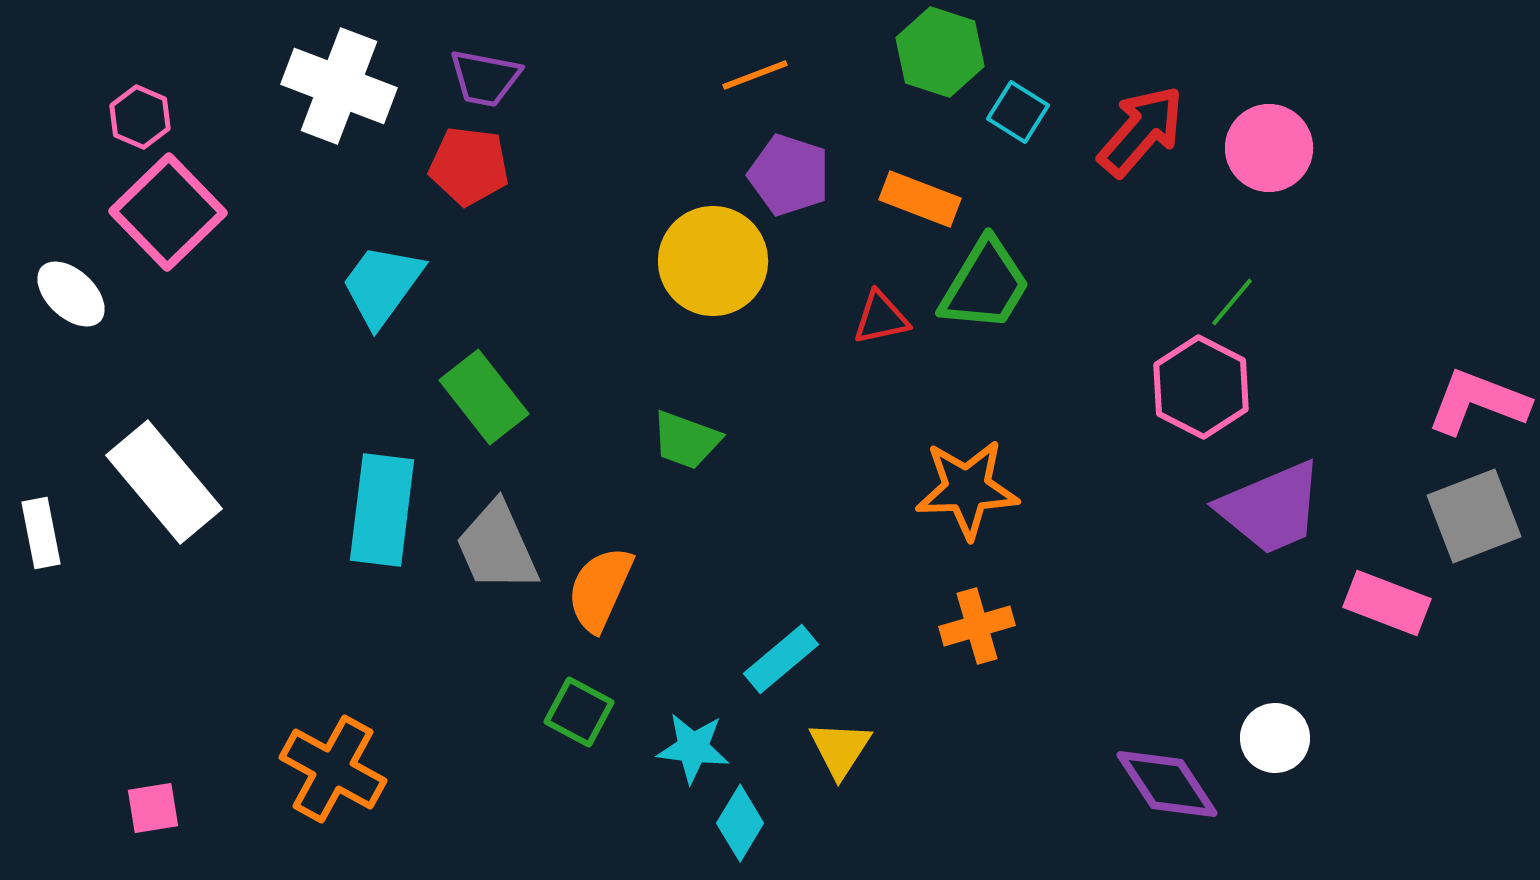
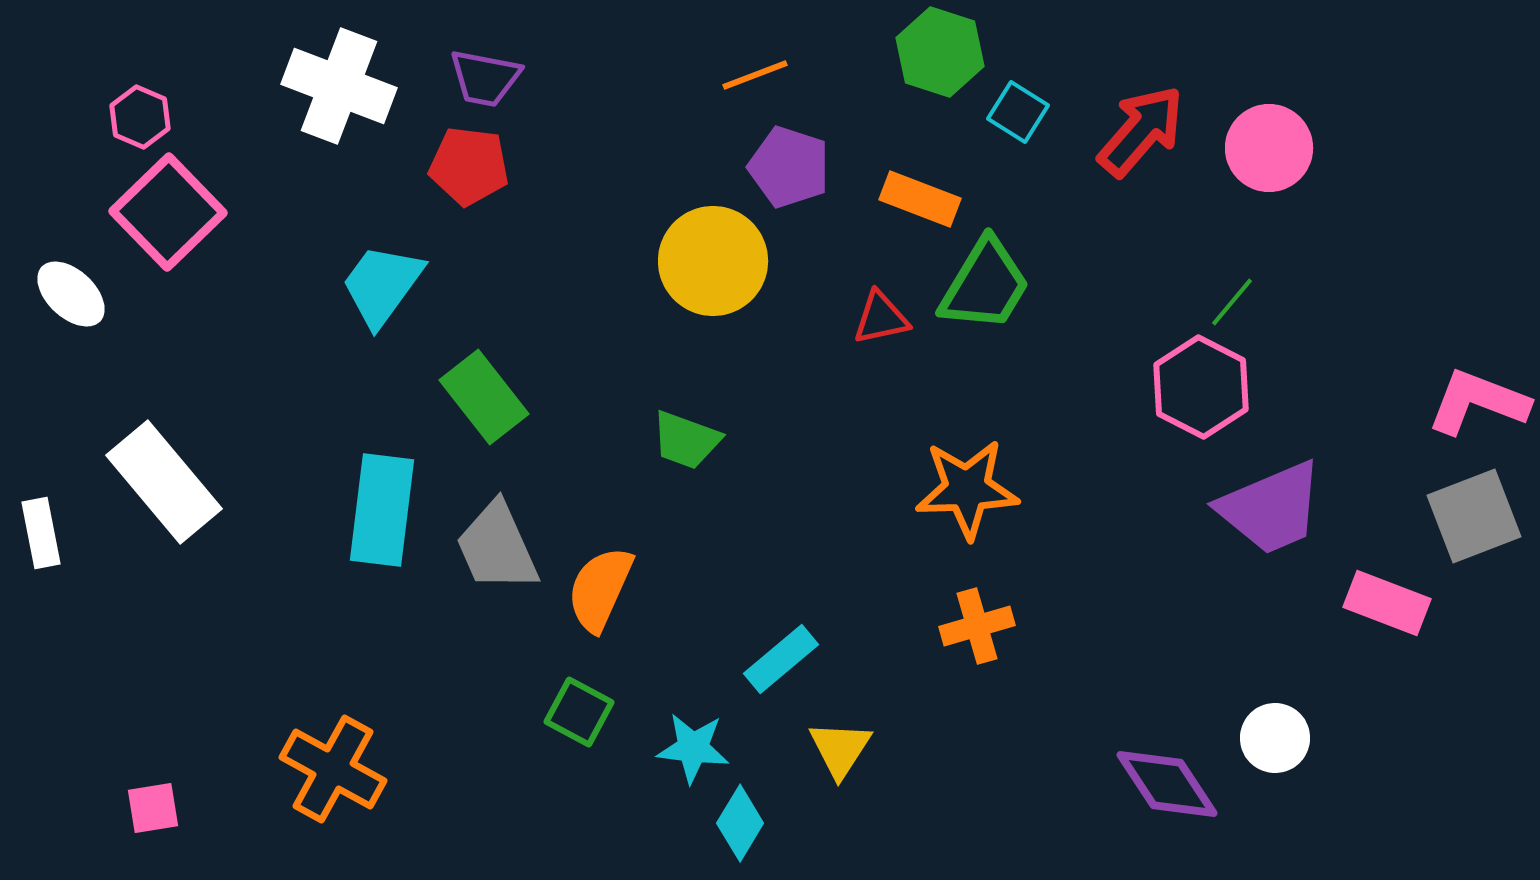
purple pentagon at (789, 175): moved 8 px up
